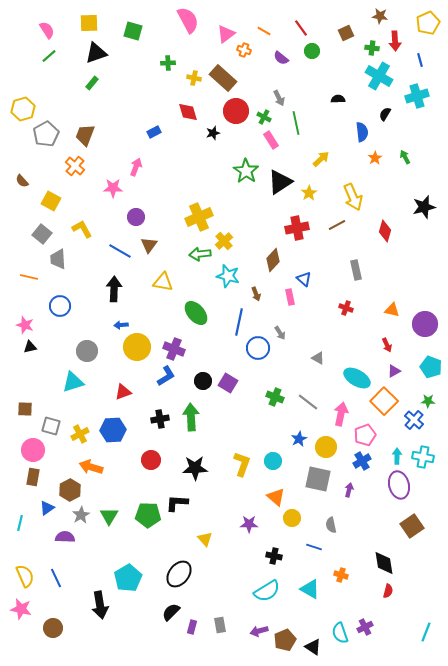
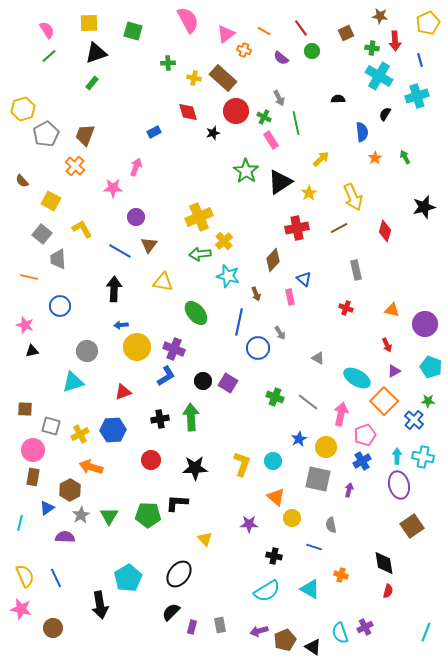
brown line at (337, 225): moved 2 px right, 3 px down
black triangle at (30, 347): moved 2 px right, 4 px down
